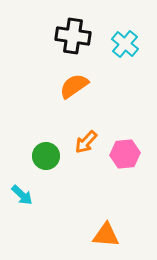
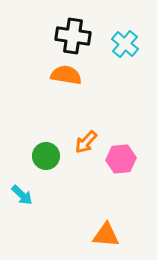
orange semicircle: moved 8 px left, 11 px up; rotated 44 degrees clockwise
pink hexagon: moved 4 px left, 5 px down
